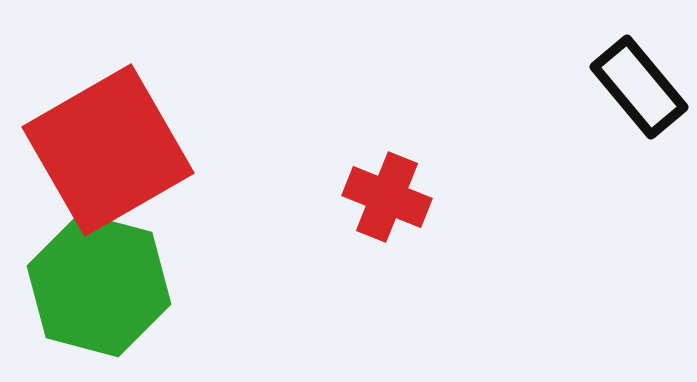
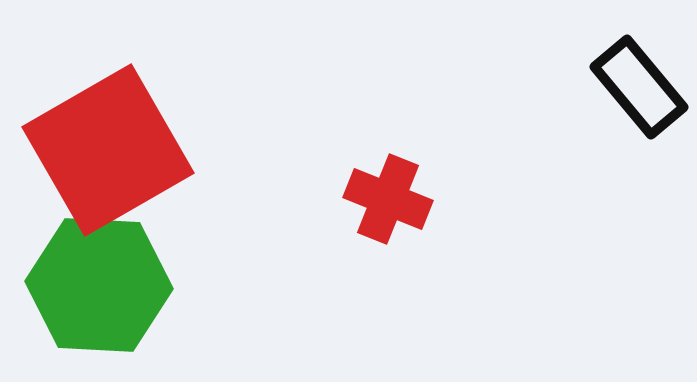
red cross: moved 1 px right, 2 px down
green hexagon: rotated 12 degrees counterclockwise
